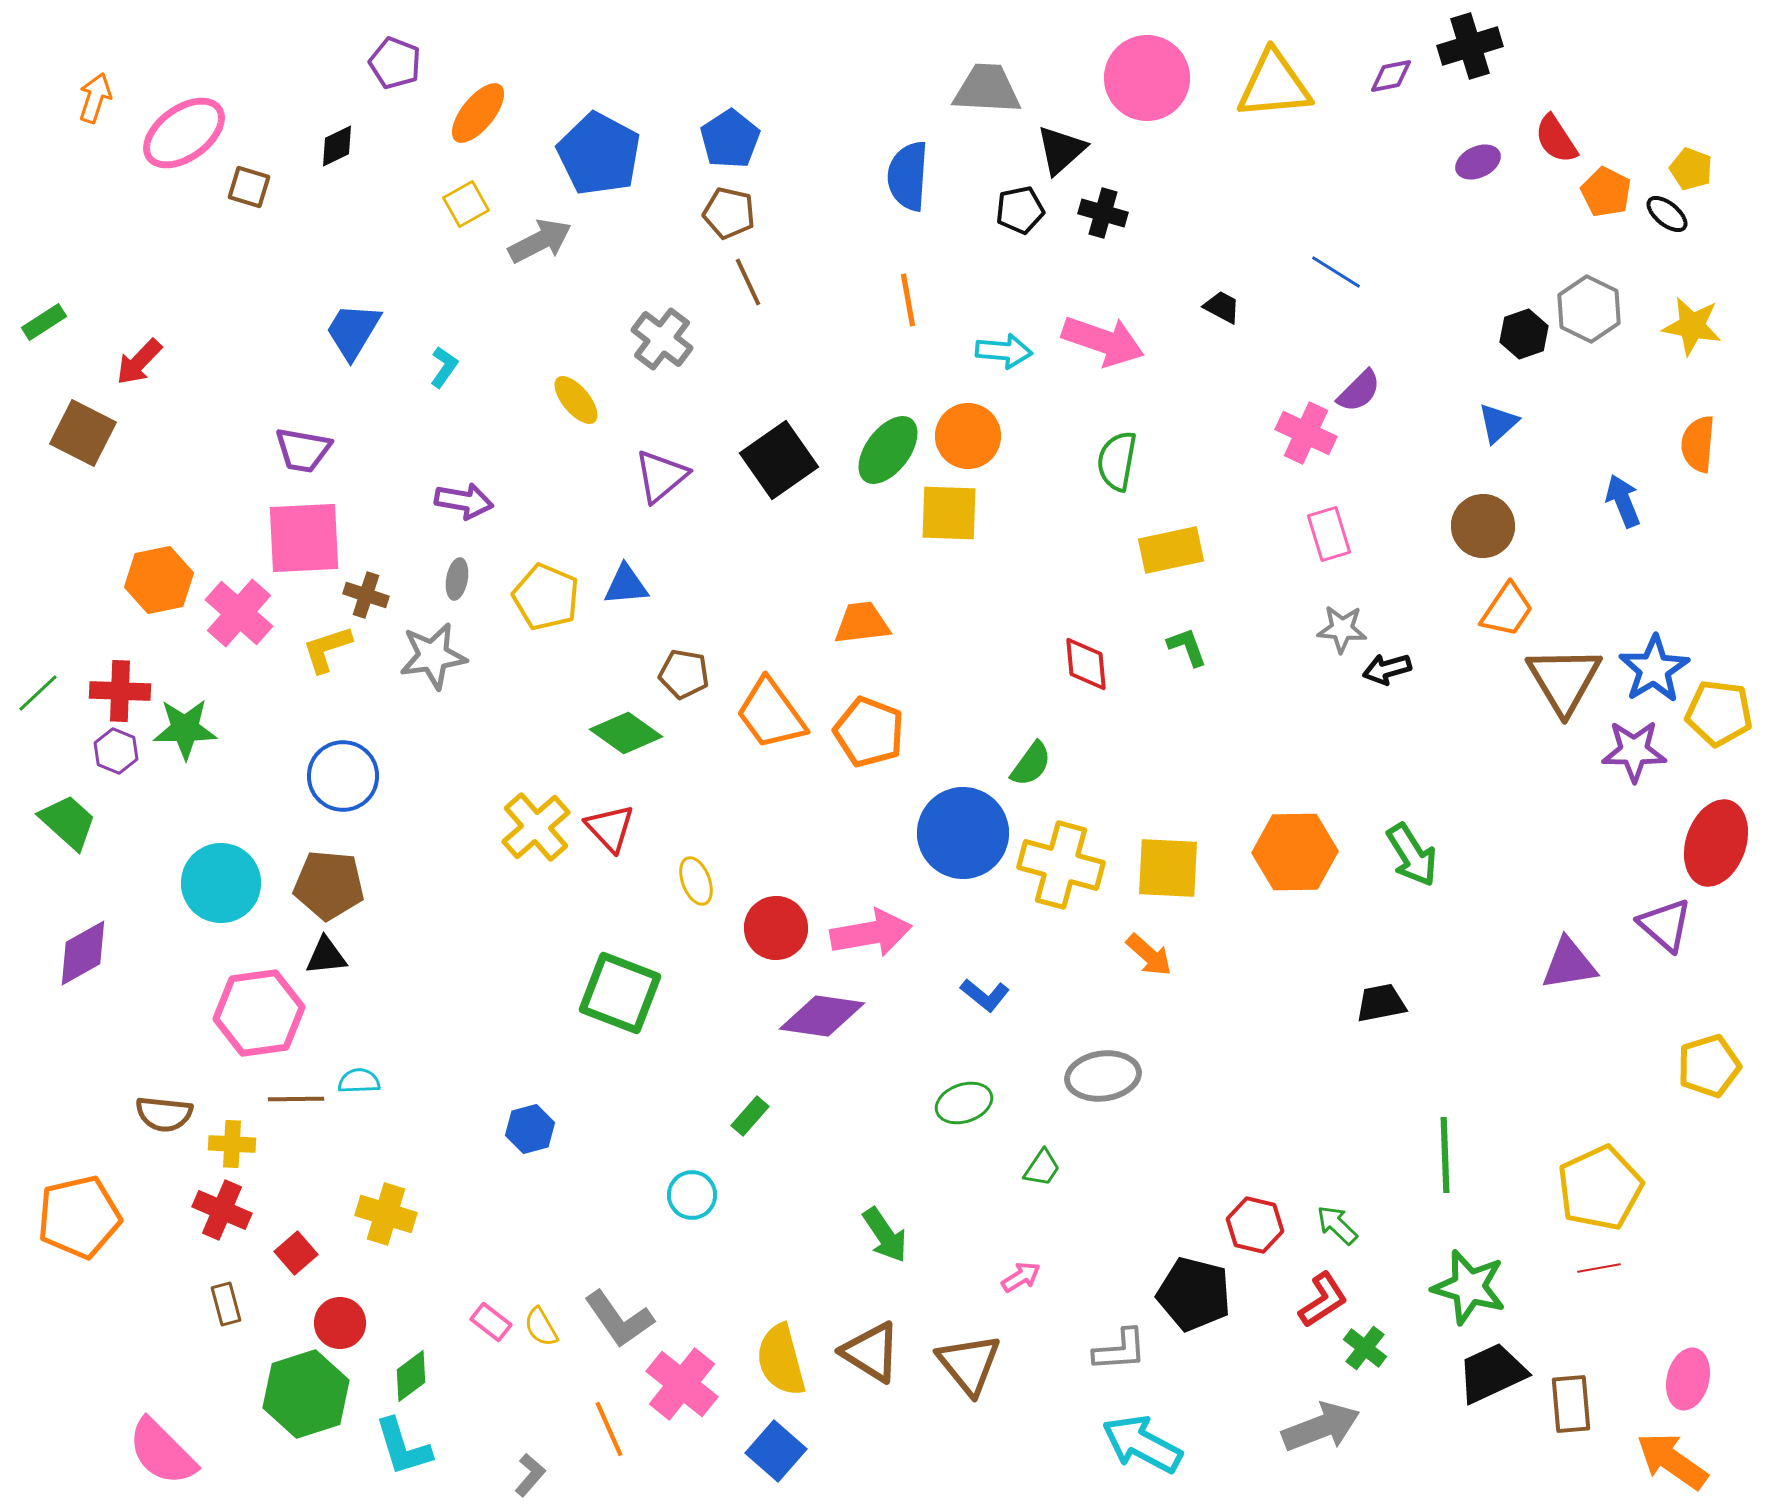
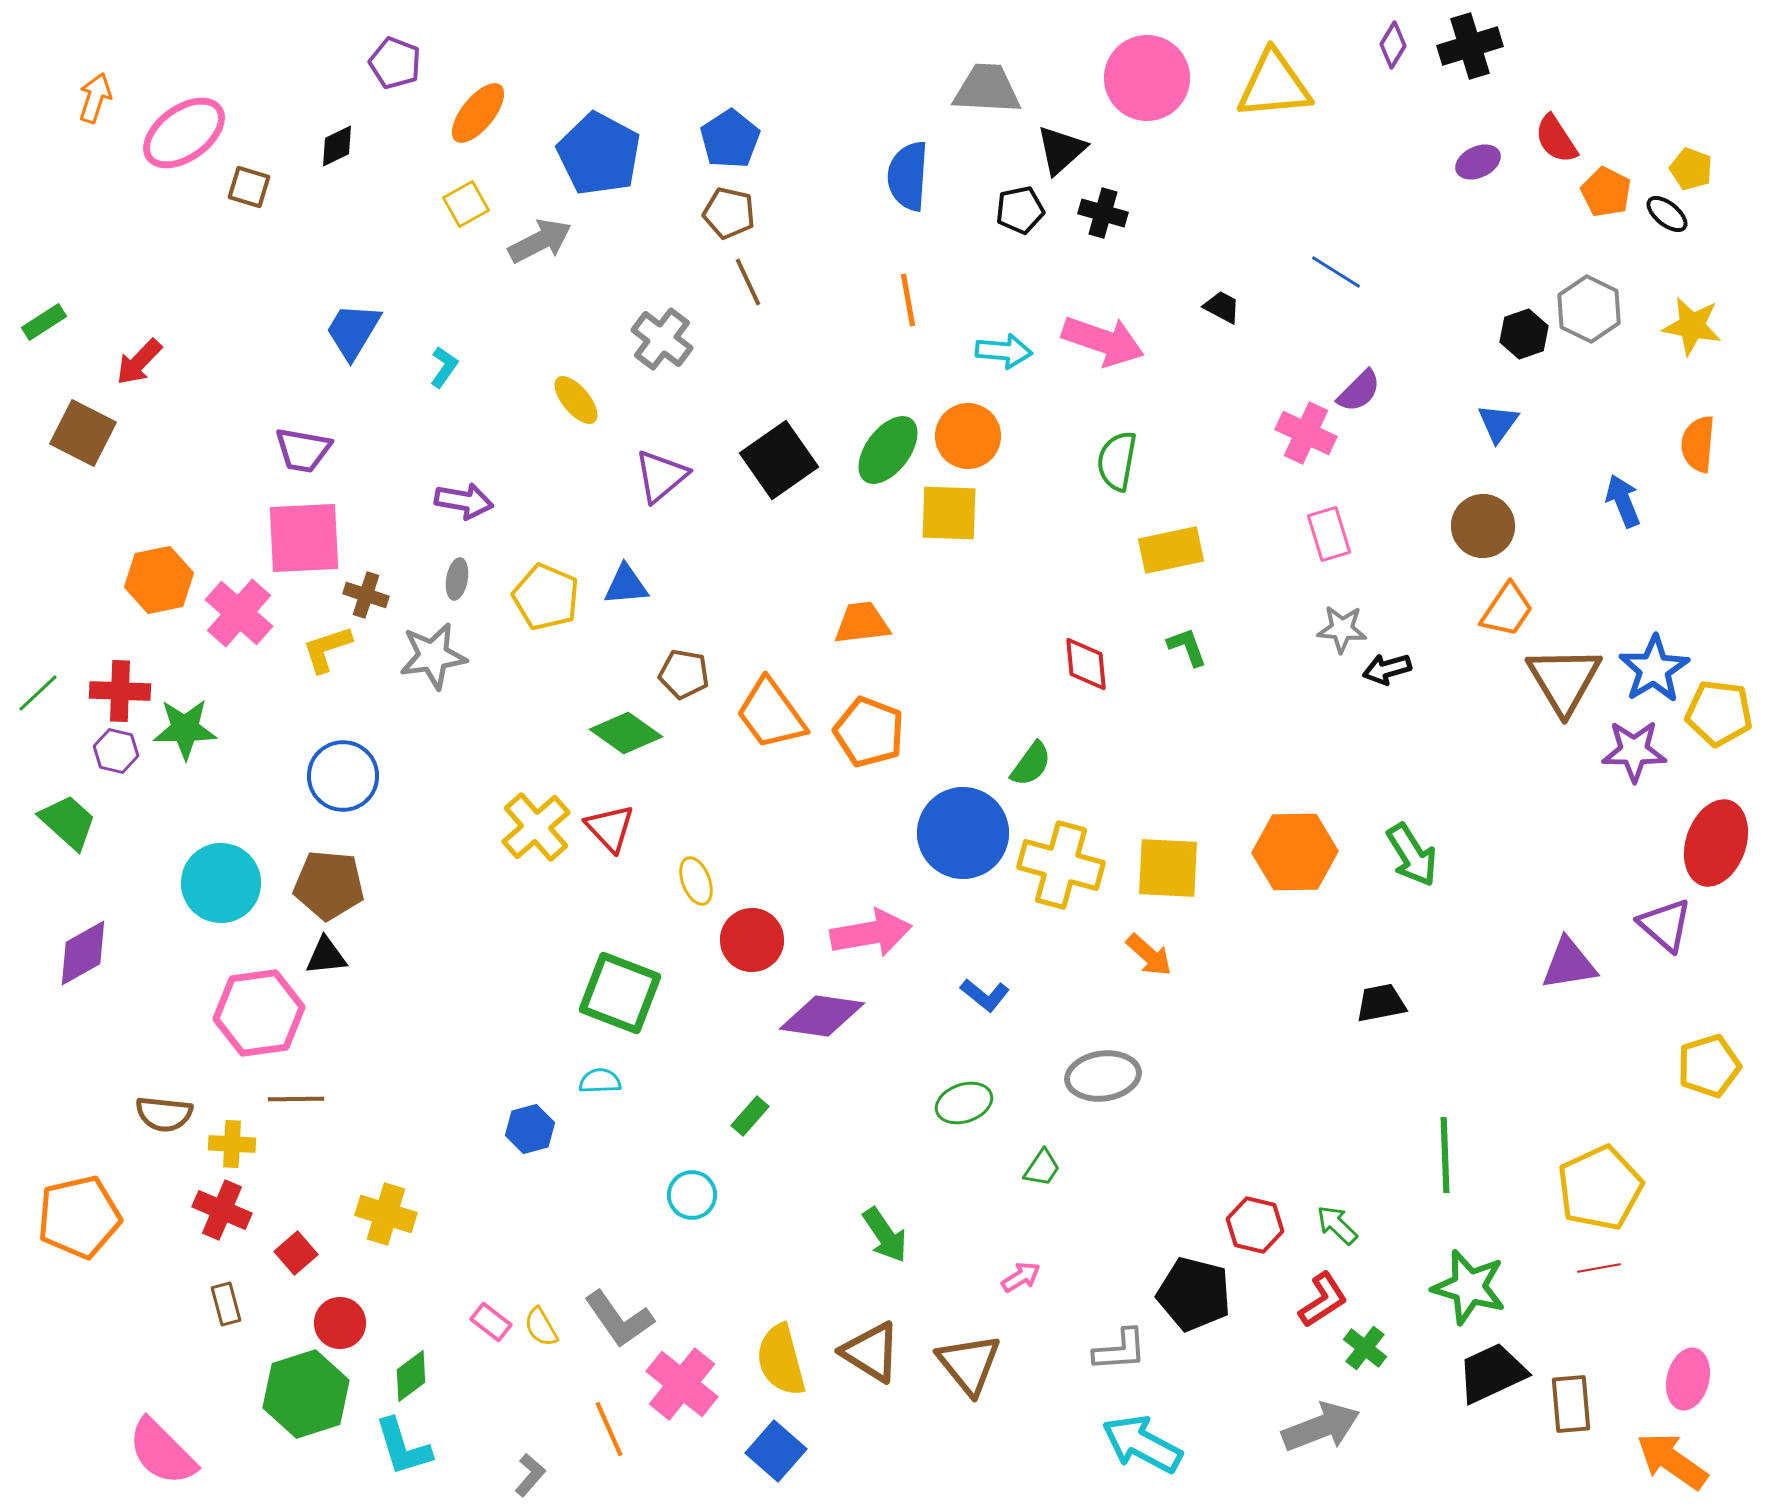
purple diamond at (1391, 76): moved 2 px right, 31 px up; rotated 48 degrees counterclockwise
blue triangle at (1498, 423): rotated 12 degrees counterclockwise
purple hexagon at (116, 751): rotated 9 degrees counterclockwise
red circle at (776, 928): moved 24 px left, 12 px down
cyan semicircle at (359, 1081): moved 241 px right
